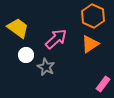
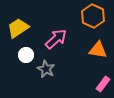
yellow trapezoid: rotated 70 degrees counterclockwise
orange triangle: moved 8 px right, 6 px down; rotated 42 degrees clockwise
gray star: moved 2 px down
